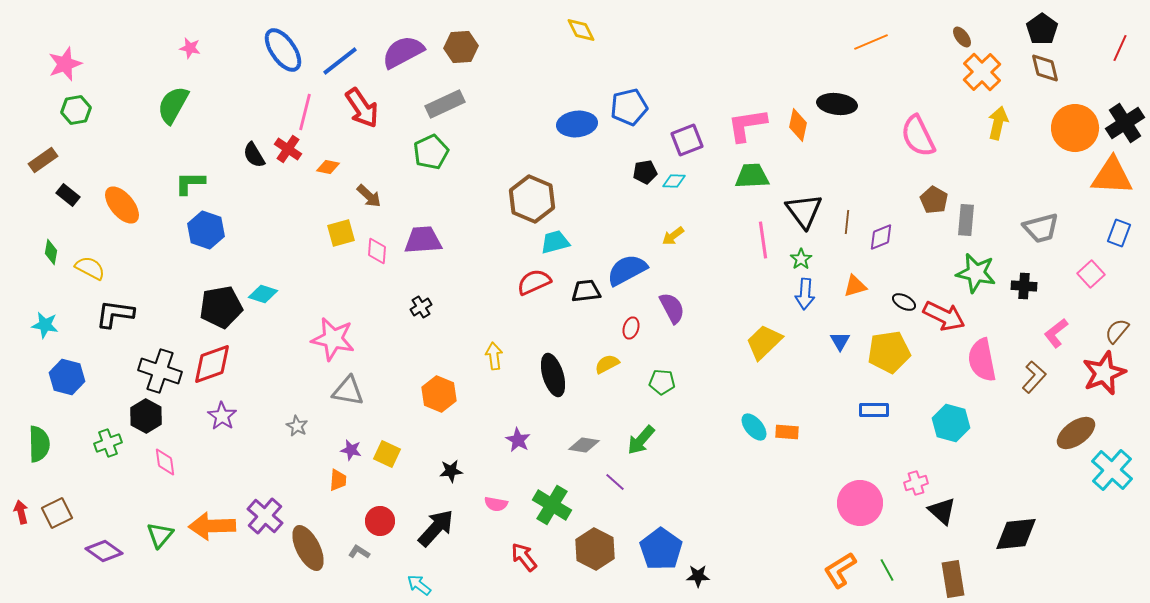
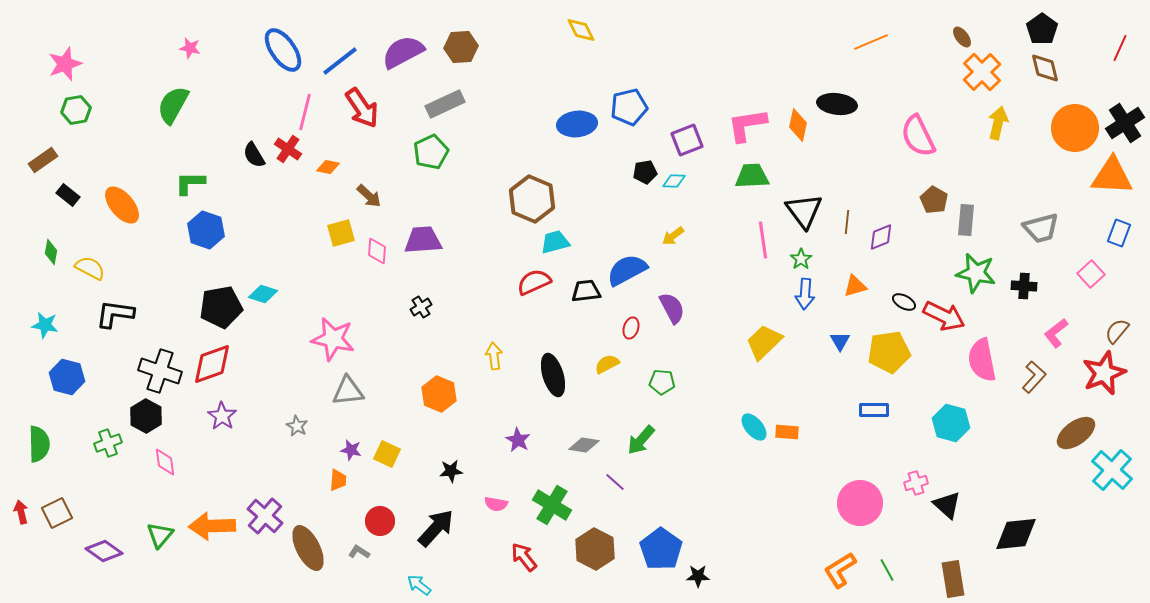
gray triangle at (348, 391): rotated 16 degrees counterclockwise
black triangle at (942, 511): moved 5 px right, 6 px up
